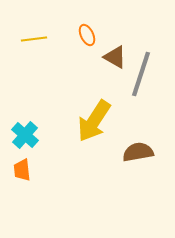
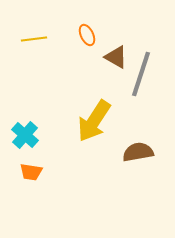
brown triangle: moved 1 px right
orange trapezoid: moved 9 px right, 2 px down; rotated 75 degrees counterclockwise
